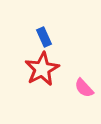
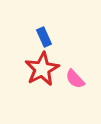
pink semicircle: moved 9 px left, 9 px up
